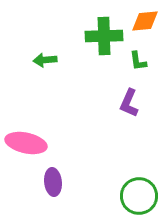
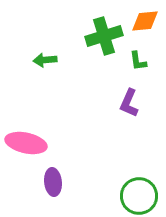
green cross: rotated 15 degrees counterclockwise
